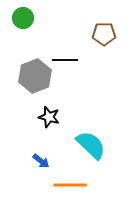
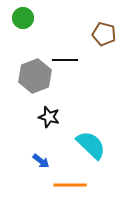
brown pentagon: rotated 15 degrees clockwise
